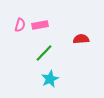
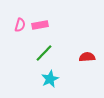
red semicircle: moved 6 px right, 18 px down
